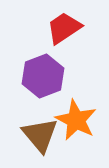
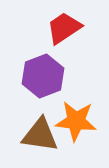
orange star: moved 1 px down; rotated 21 degrees counterclockwise
brown triangle: rotated 42 degrees counterclockwise
